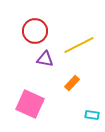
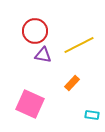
purple triangle: moved 2 px left, 4 px up
